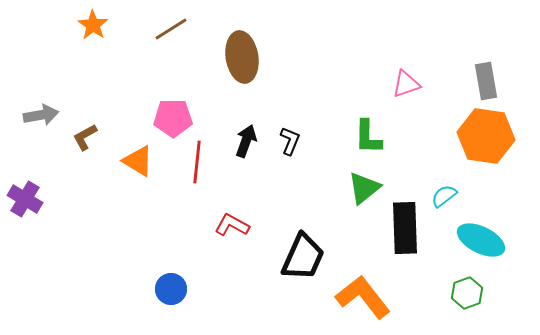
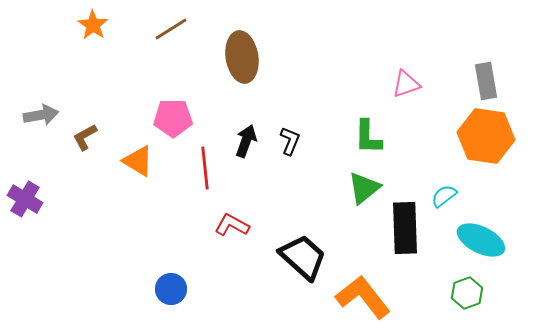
red line: moved 8 px right, 6 px down; rotated 12 degrees counterclockwise
black trapezoid: rotated 72 degrees counterclockwise
